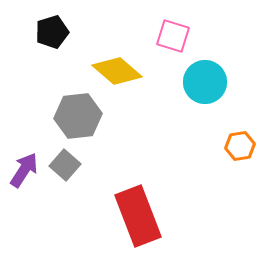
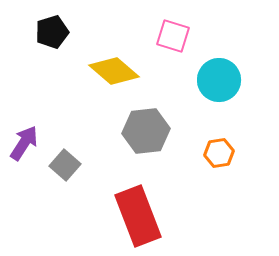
yellow diamond: moved 3 px left
cyan circle: moved 14 px right, 2 px up
gray hexagon: moved 68 px right, 15 px down
orange hexagon: moved 21 px left, 7 px down
purple arrow: moved 27 px up
